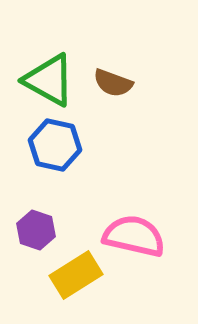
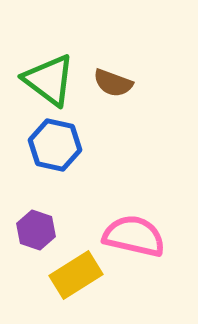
green triangle: rotated 8 degrees clockwise
